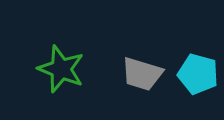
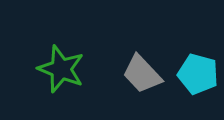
gray trapezoid: rotated 30 degrees clockwise
